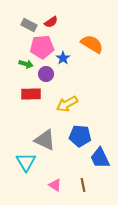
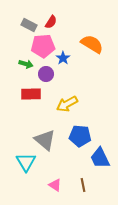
red semicircle: rotated 24 degrees counterclockwise
pink pentagon: moved 1 px right, 1 px up
gray triangle: rotated 15 degrees clockwise
